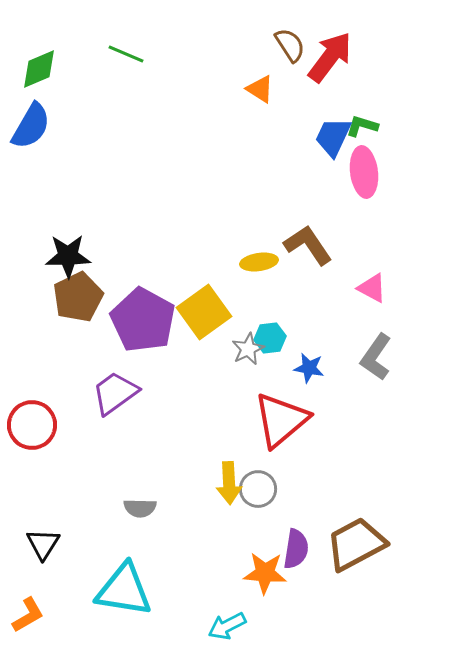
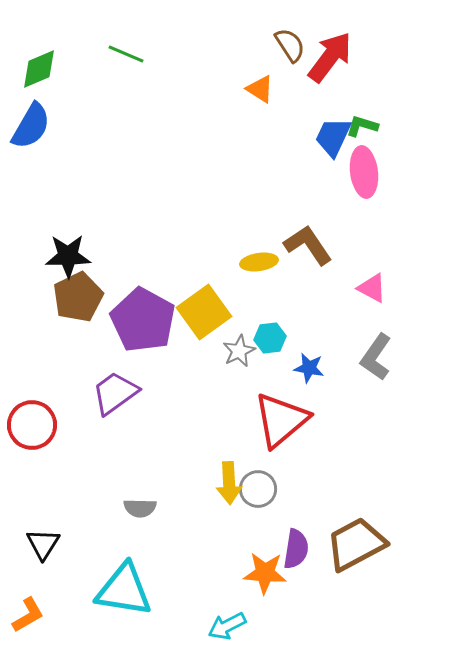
gray star: moved 9 px left, 2 px down
